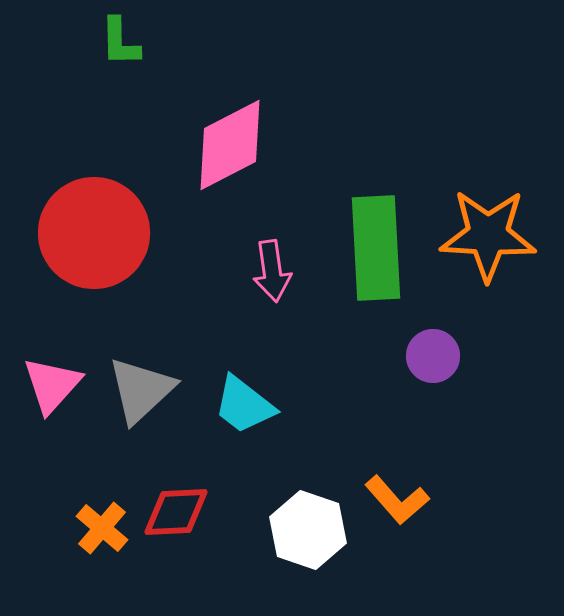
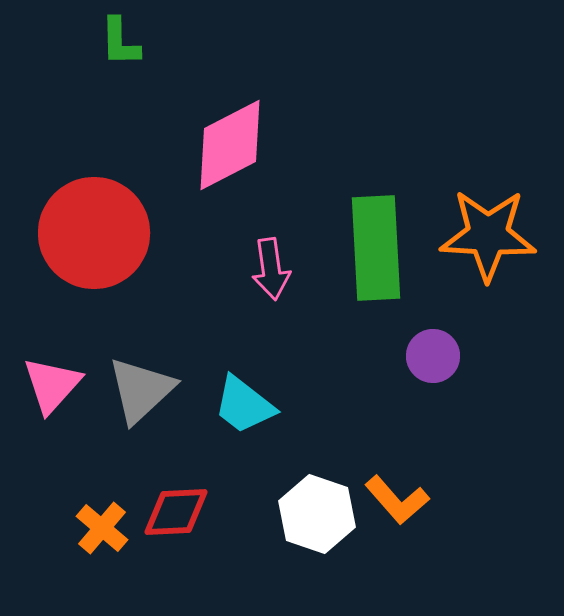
pink arrow: moved 1 px left, 2 px up
white hexagon: moved 9 px right, 16 px up
